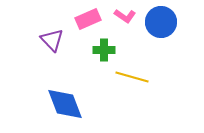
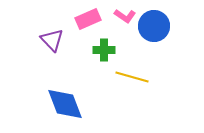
blue circle: moved 7 px left, 4 px down
